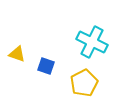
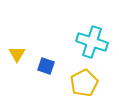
cyan cross: rotated 8 degrees counterclockwise
yellow triangle: rotated 42 degrees clockwise
